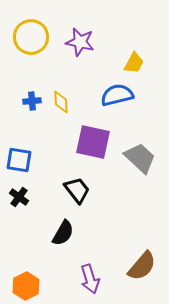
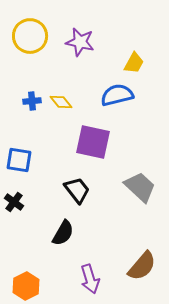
yellow circle: moved 1 px left, 1 px up
yellow diamond: rotated 35 degrees counterclockwise
gray trapezoid: moved 29 px down
black cross: moved 5 px left, 5 px down
